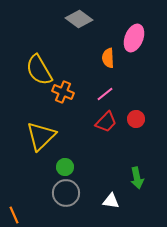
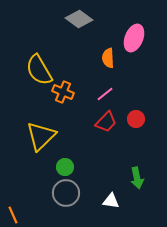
orange line: moved 1 px left
